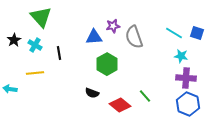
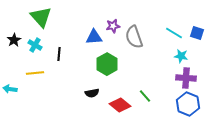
black line: moved 1 px down; rotated 16 degrees clockwise
black semicircle: rotated 32 degrees counterclockwise
